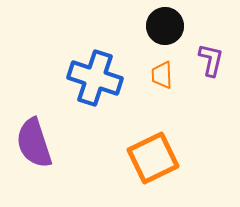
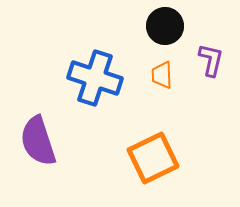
purple semicircle: moved 4 px right, 2 px up
